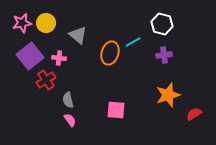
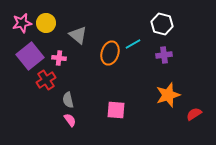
cyan line: moved 2 px down
